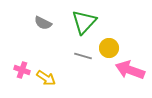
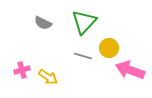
pink cross: rotated 35 degrees counterclockwise
yellow arrow: moved 2 px right, 1 px up
